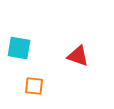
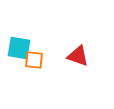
orange square: moved 26 px up
